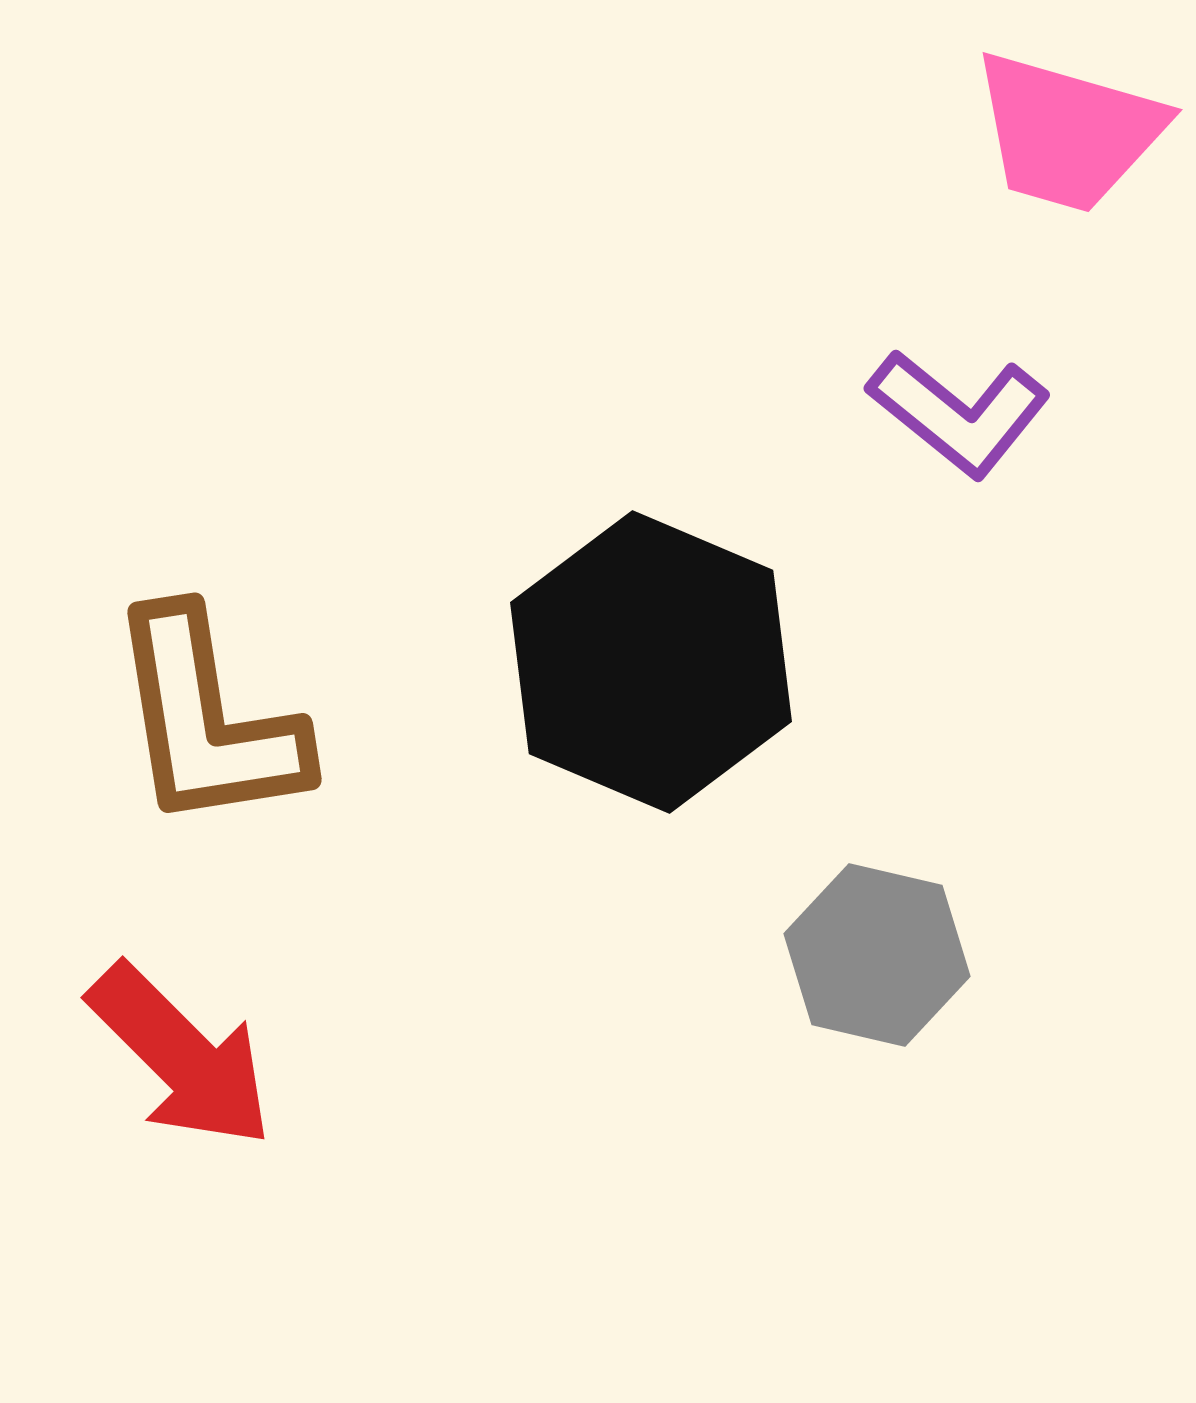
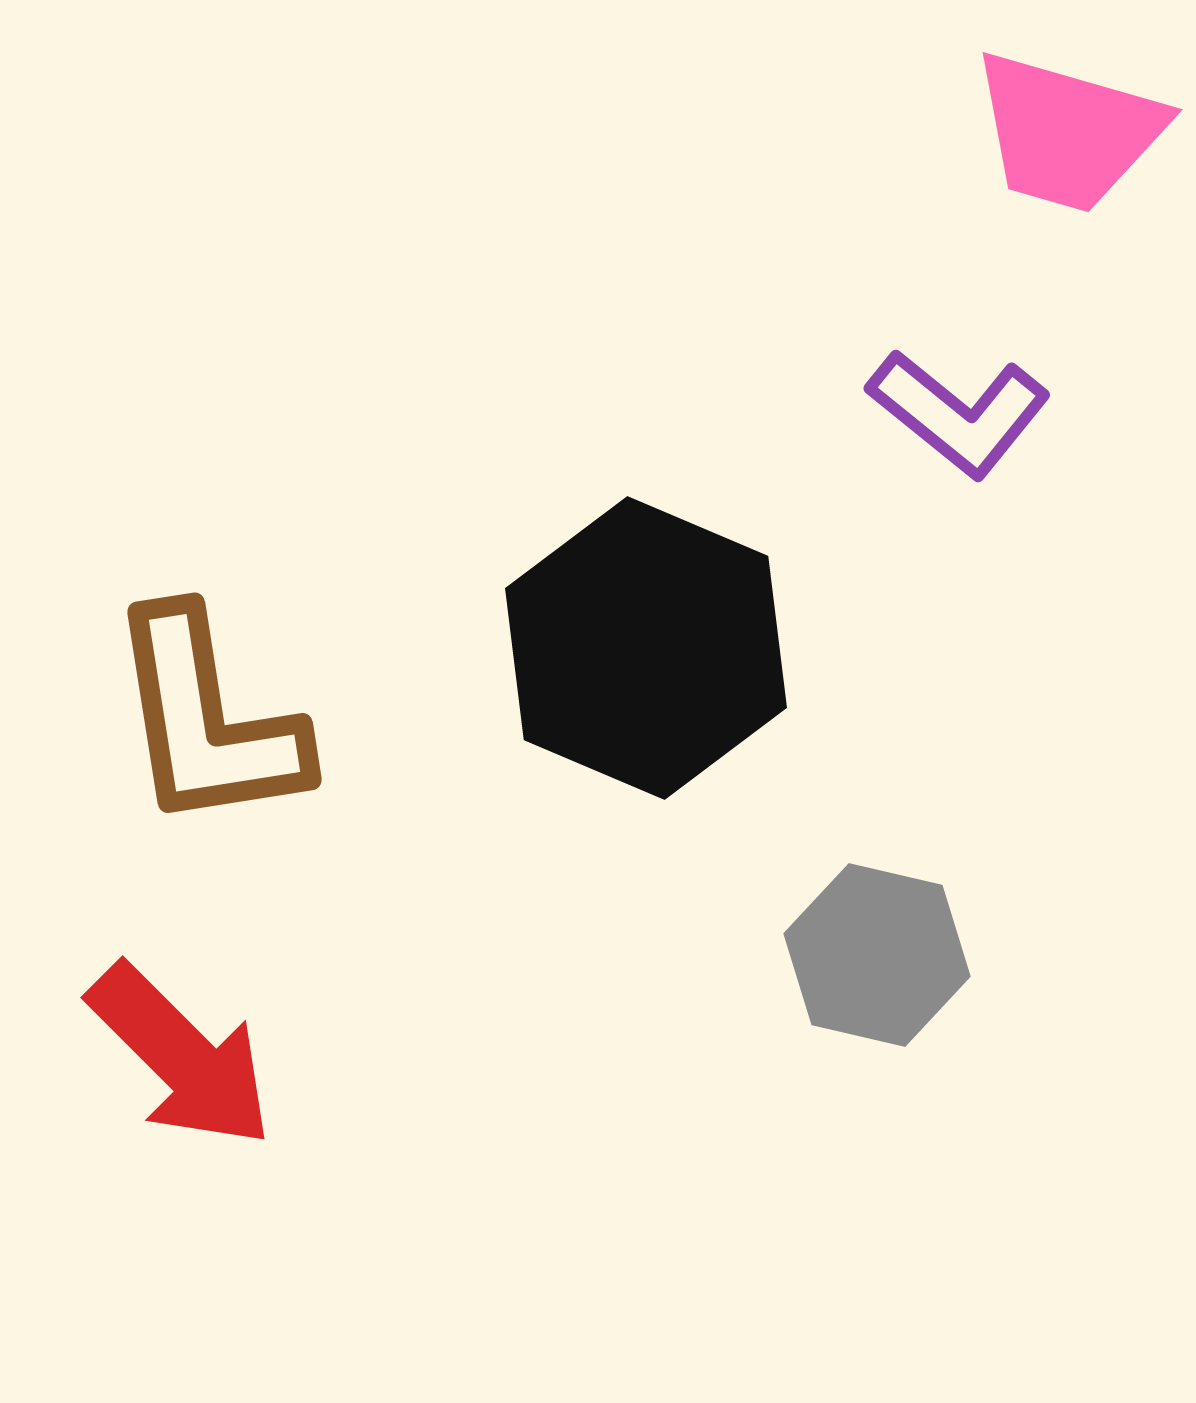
black hexagon: moved 5 px left, 14 px up
